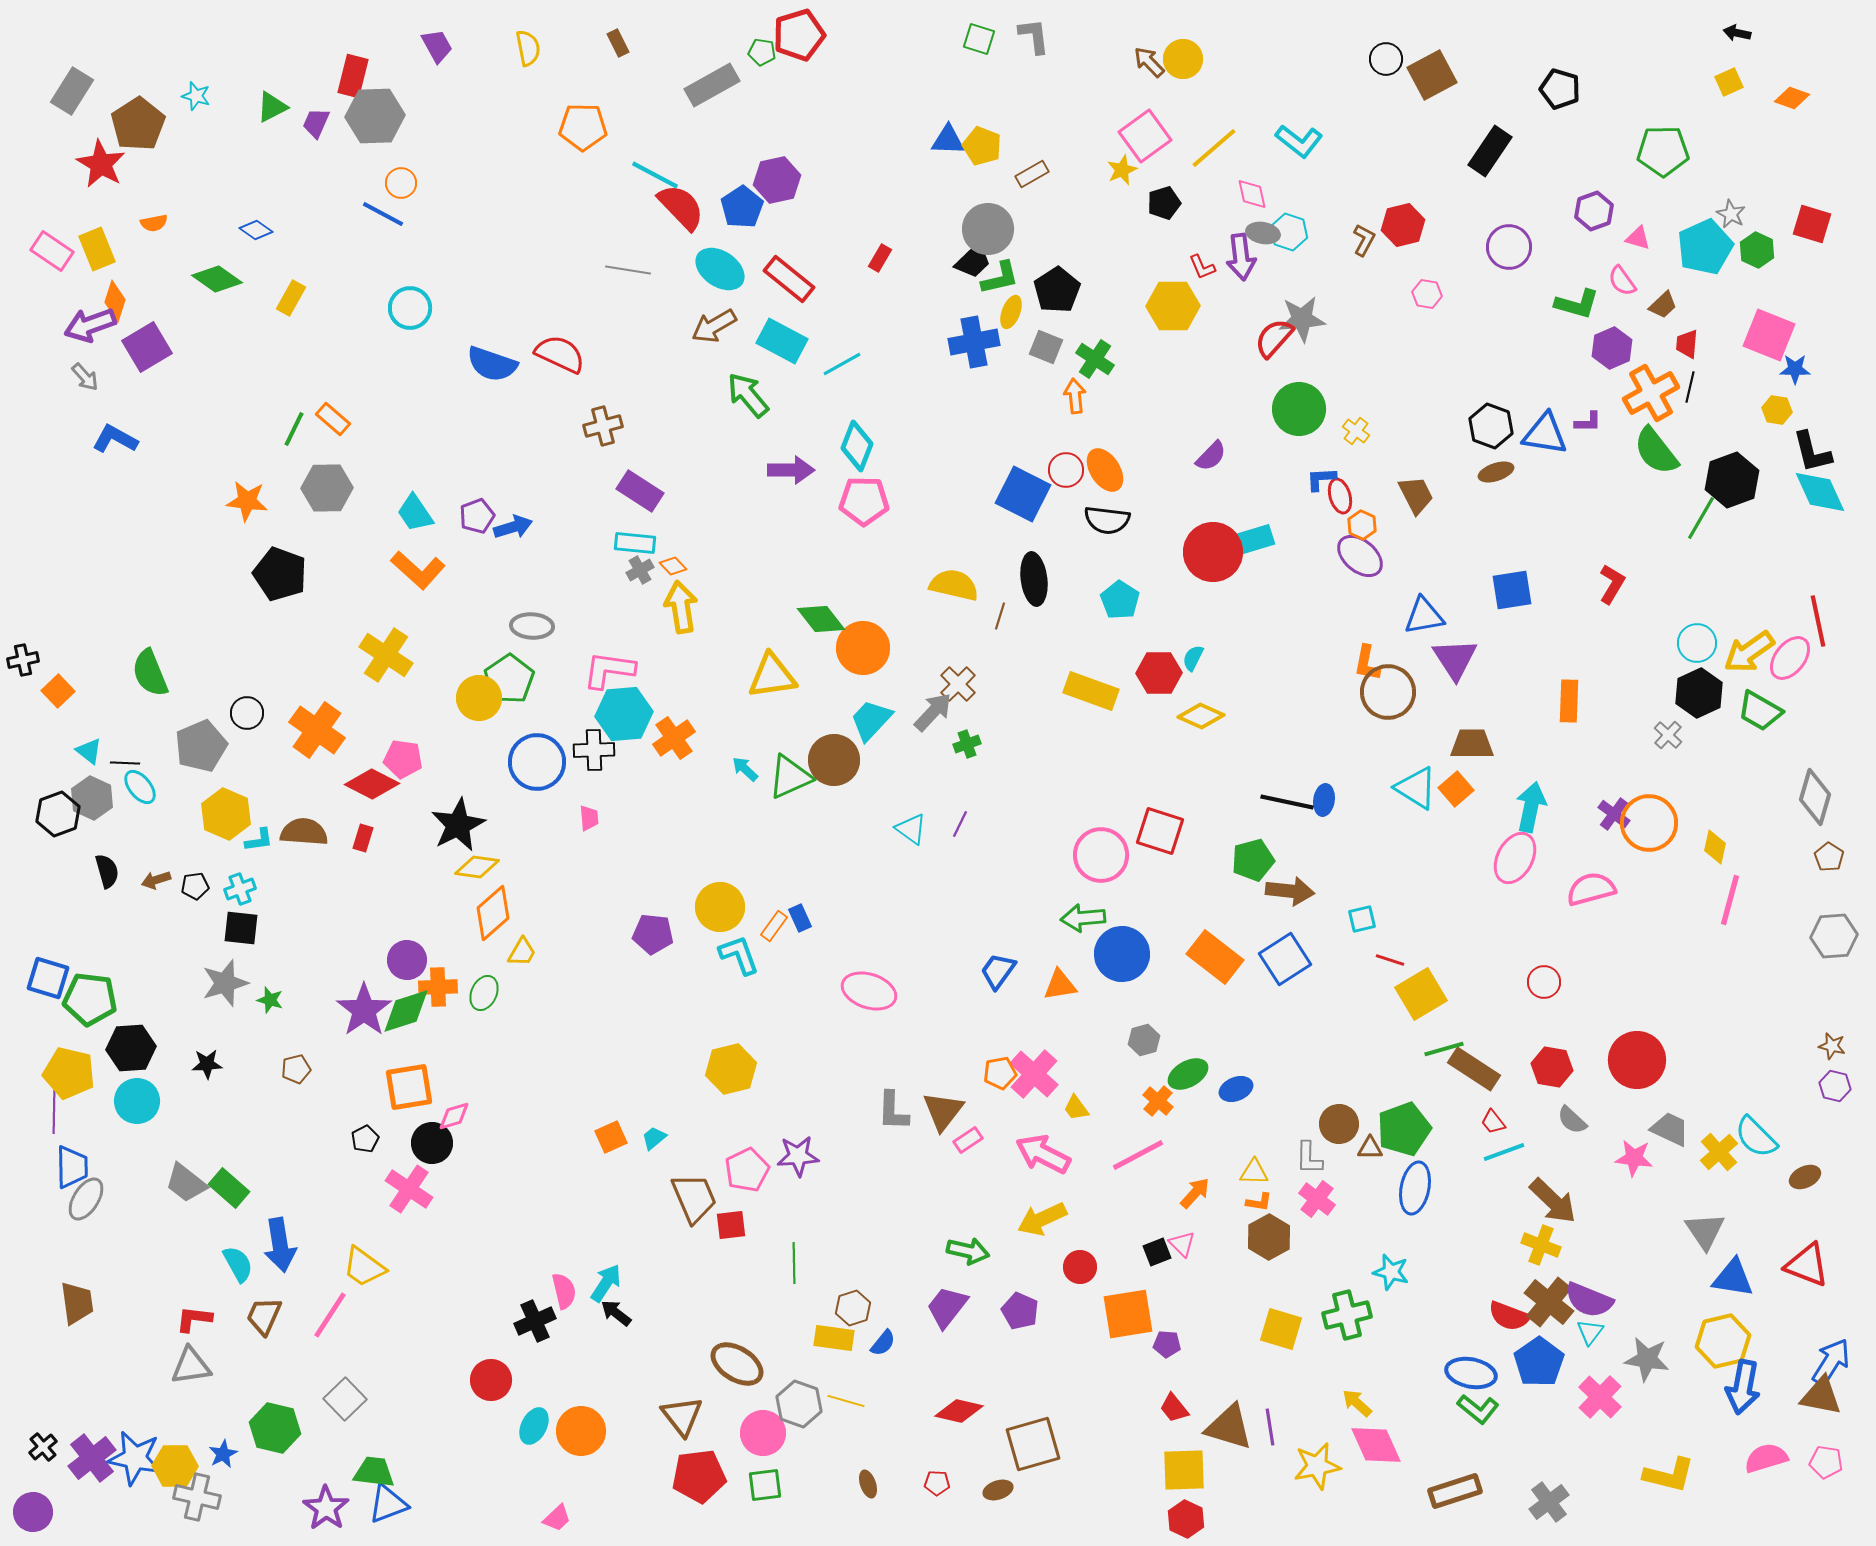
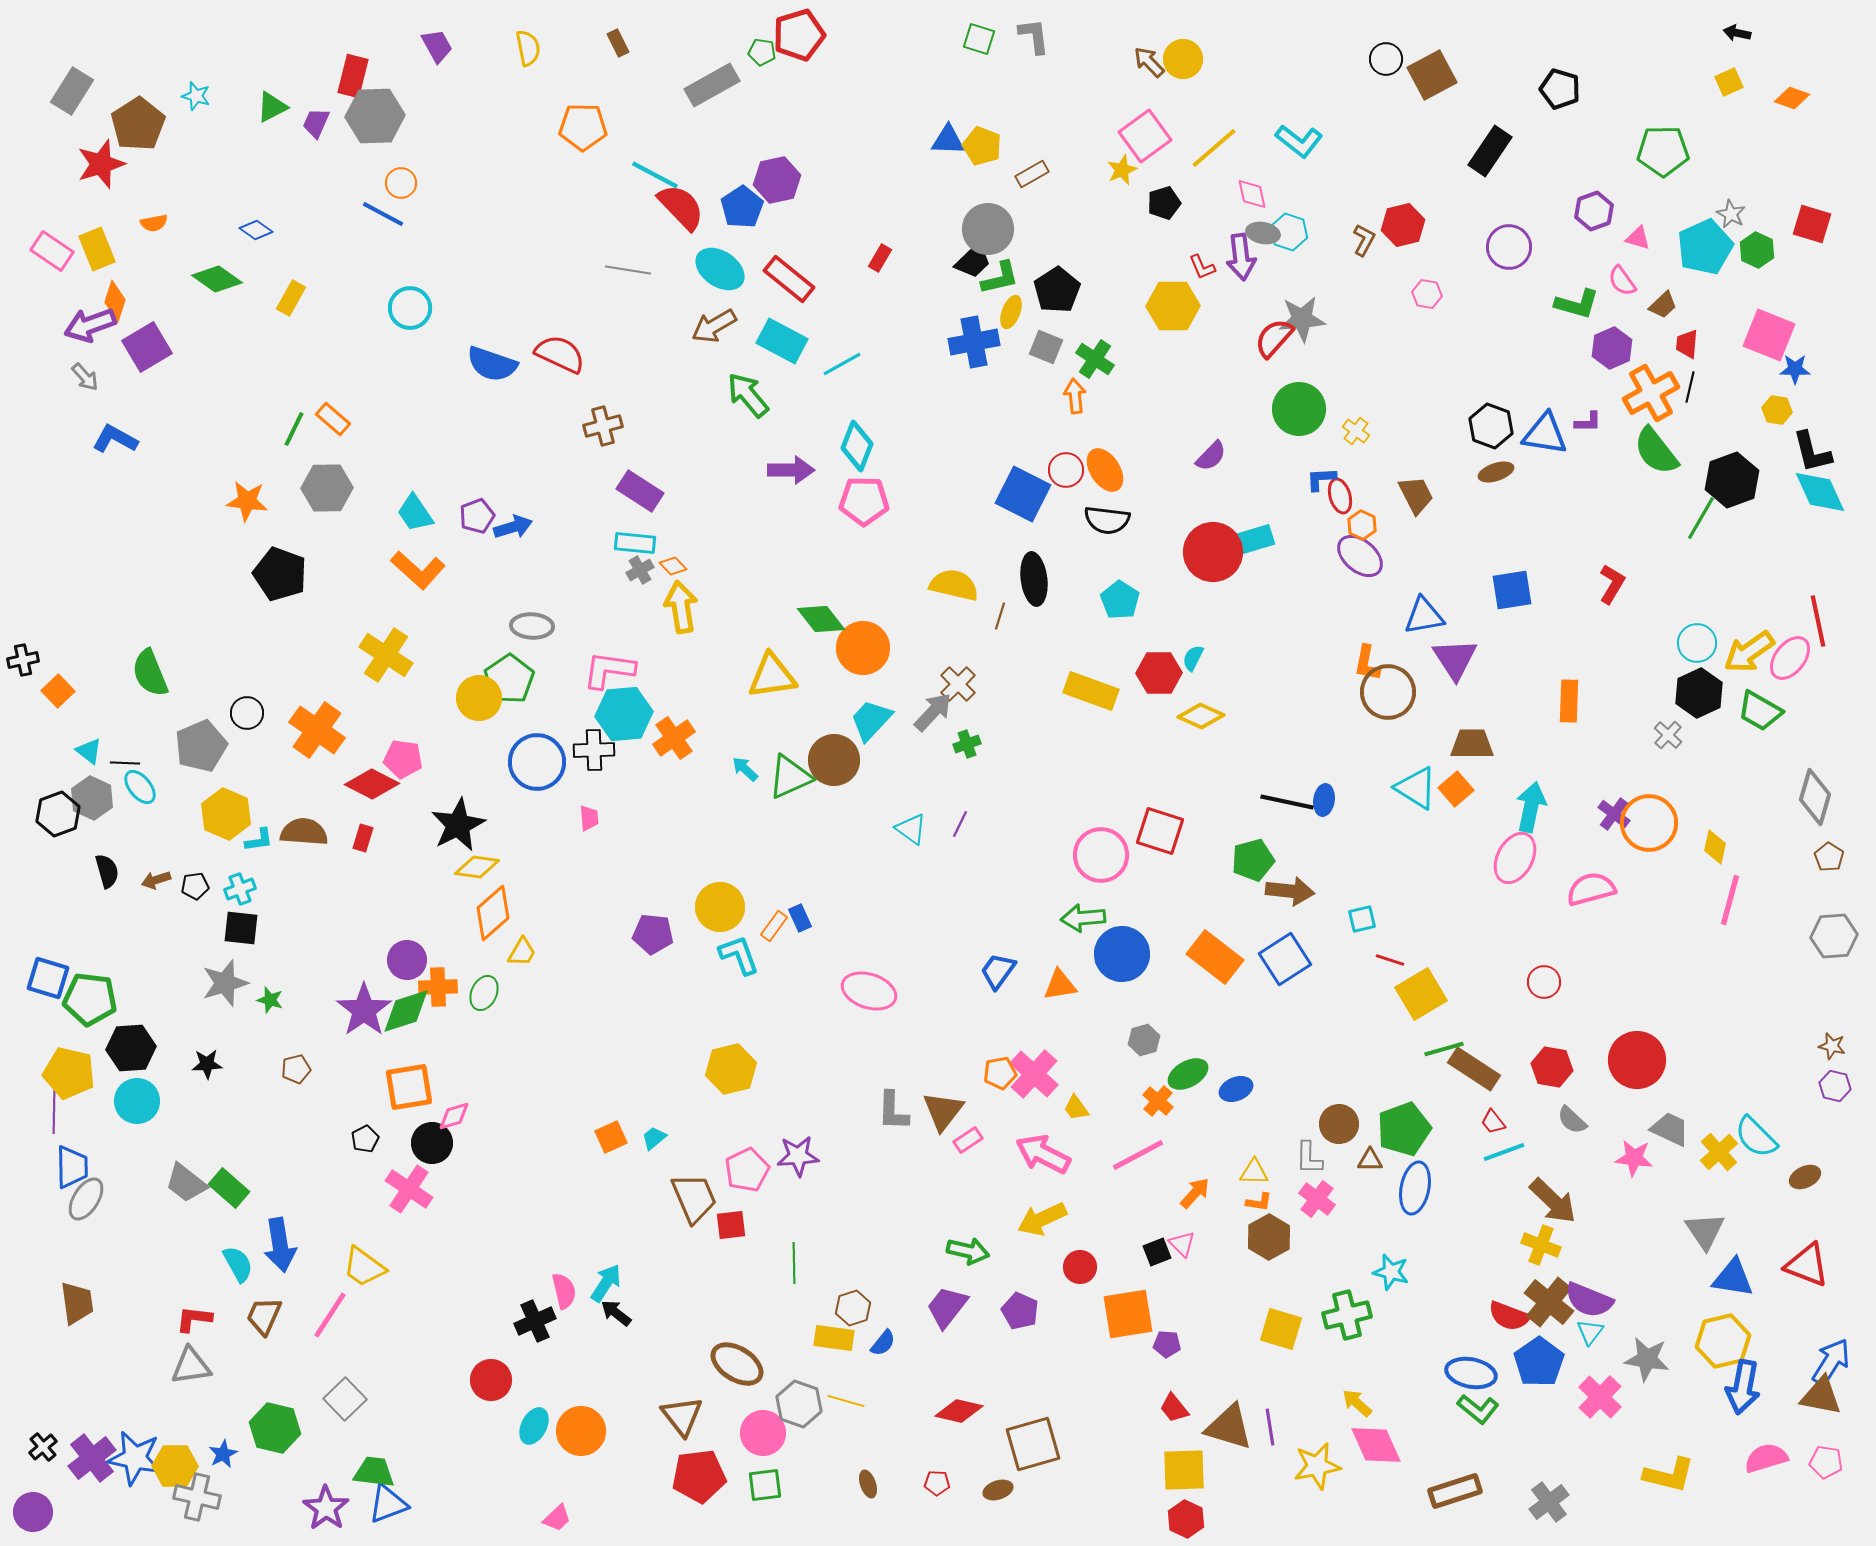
red star at (101, 164): rotated 24 degrees clockwise
brown triangle at (1370, 1148): moved 12 px down
